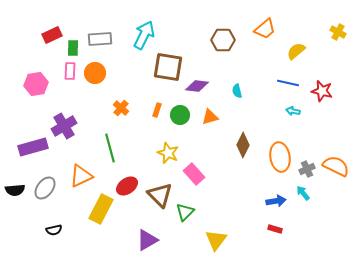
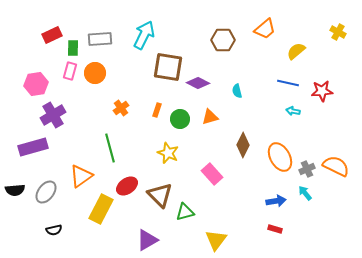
pink rectangle at (70, 71): rotated 12 degrees clockwise
purple diamond at (197, 86): moved 1 px right, 3 px up; rotated 20 degrees clockwise
red star at (322, 91): rotated 20 degrees counterclockwise
orange cross at (121, 108): rotated 14 degrees clockwise
green circle at (180, 115): moved 4 px down
purple cross at (64, 126): moved 11 px left, 11 px up
orange ellipse at (280, 157): rotated 20 degrees counterclockwise
pink rectangle at (194, 174): moved 18 px right
orange triangle at (81, 176): rotated 10 degrees counterclockwise
gray ellipse at (45, 188): moved 1 px right, 4 px down
cyan arrow at (303, 193): moved 2 px right
green triangle at (185, 212): rotated 30 degrees clockwise
